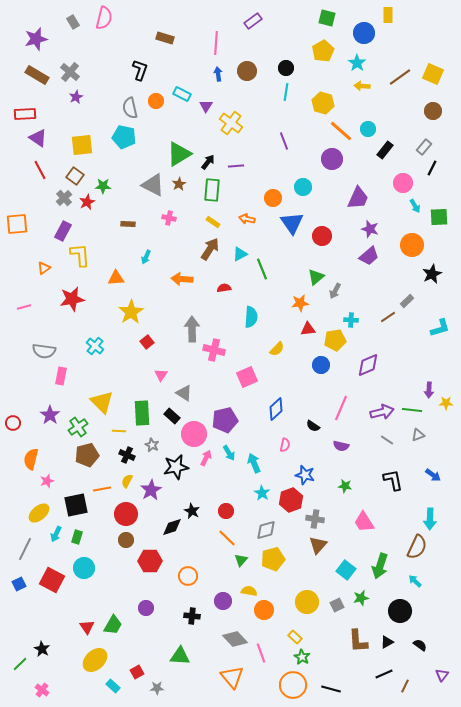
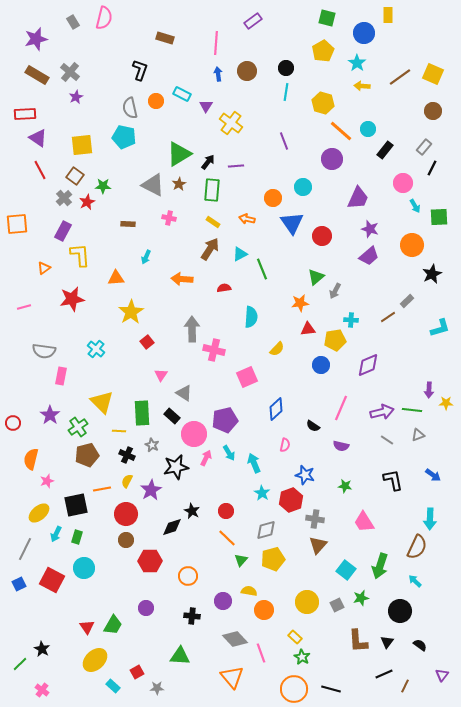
cyan cross at (95, 346): moved 1 px right, 3 px down
black triangle at (387, 642): rotated 24 degrees counterclockwise
orange circle at (293, 685): moved 1 px right, 4 px down
